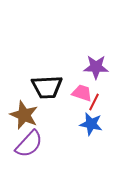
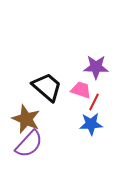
black trapezoid: rotated 136 degrees counterclockwise
pink trapezoid: moved 1 px left, 3 px up
brown star: moved 2 px right, 4 px down
blue star: rotated 15 degrees counterclockwise
